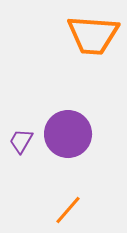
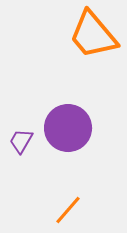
orange trapezoid: rotated 46 degrees clockwise
purple circle: moved 6 px up
